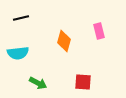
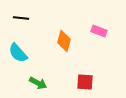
black line: rotated 21 degrees clockwise
pink rectangle: rotated 56 degrees counterclockwise
cyan semicircle: rotated 55 degrees clockwise
red square: moved 2 px right
